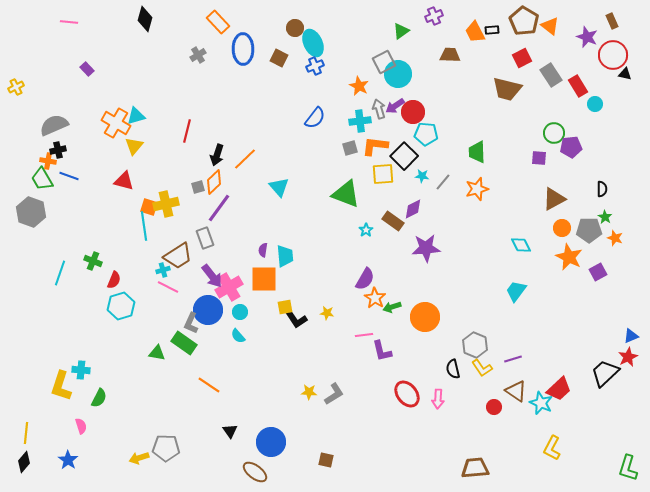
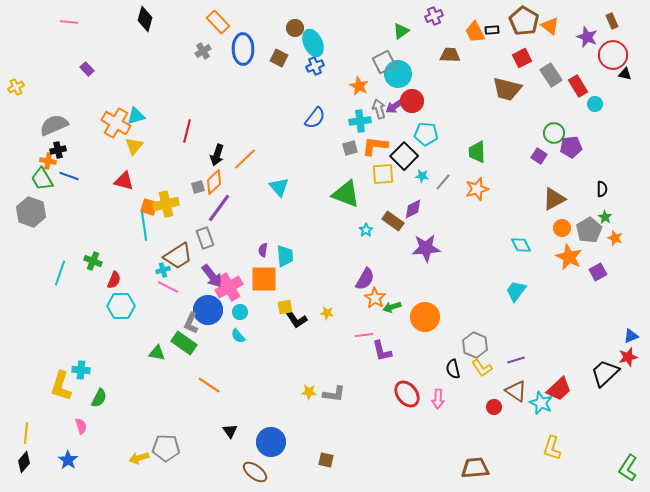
gray cross at (198, 55): moved 5 px right, 4 px up
red circle at (413, 112): moved 1 px left, 11 px up
purple square at (539, 158): moved 2 px up; rotated 28 degrees clockwise
gray pentagon at (589, 230): rotated 30 degrees counterclockwise
cyan hexagon at (121, 306): rotated 16 degrees clockwise
red star at (628, 357): rotated 12 degrees clockwise
purple line at (513, 359): moved 3 px right, 1 px down
gray L-shape at (334, 394): rotated 40 degrees clockwise
yellow L-shape at (552, 448): rotated 10 degrees counterclockwise
green L-shape at (628, 468): rotated 16 degrees clockwise
